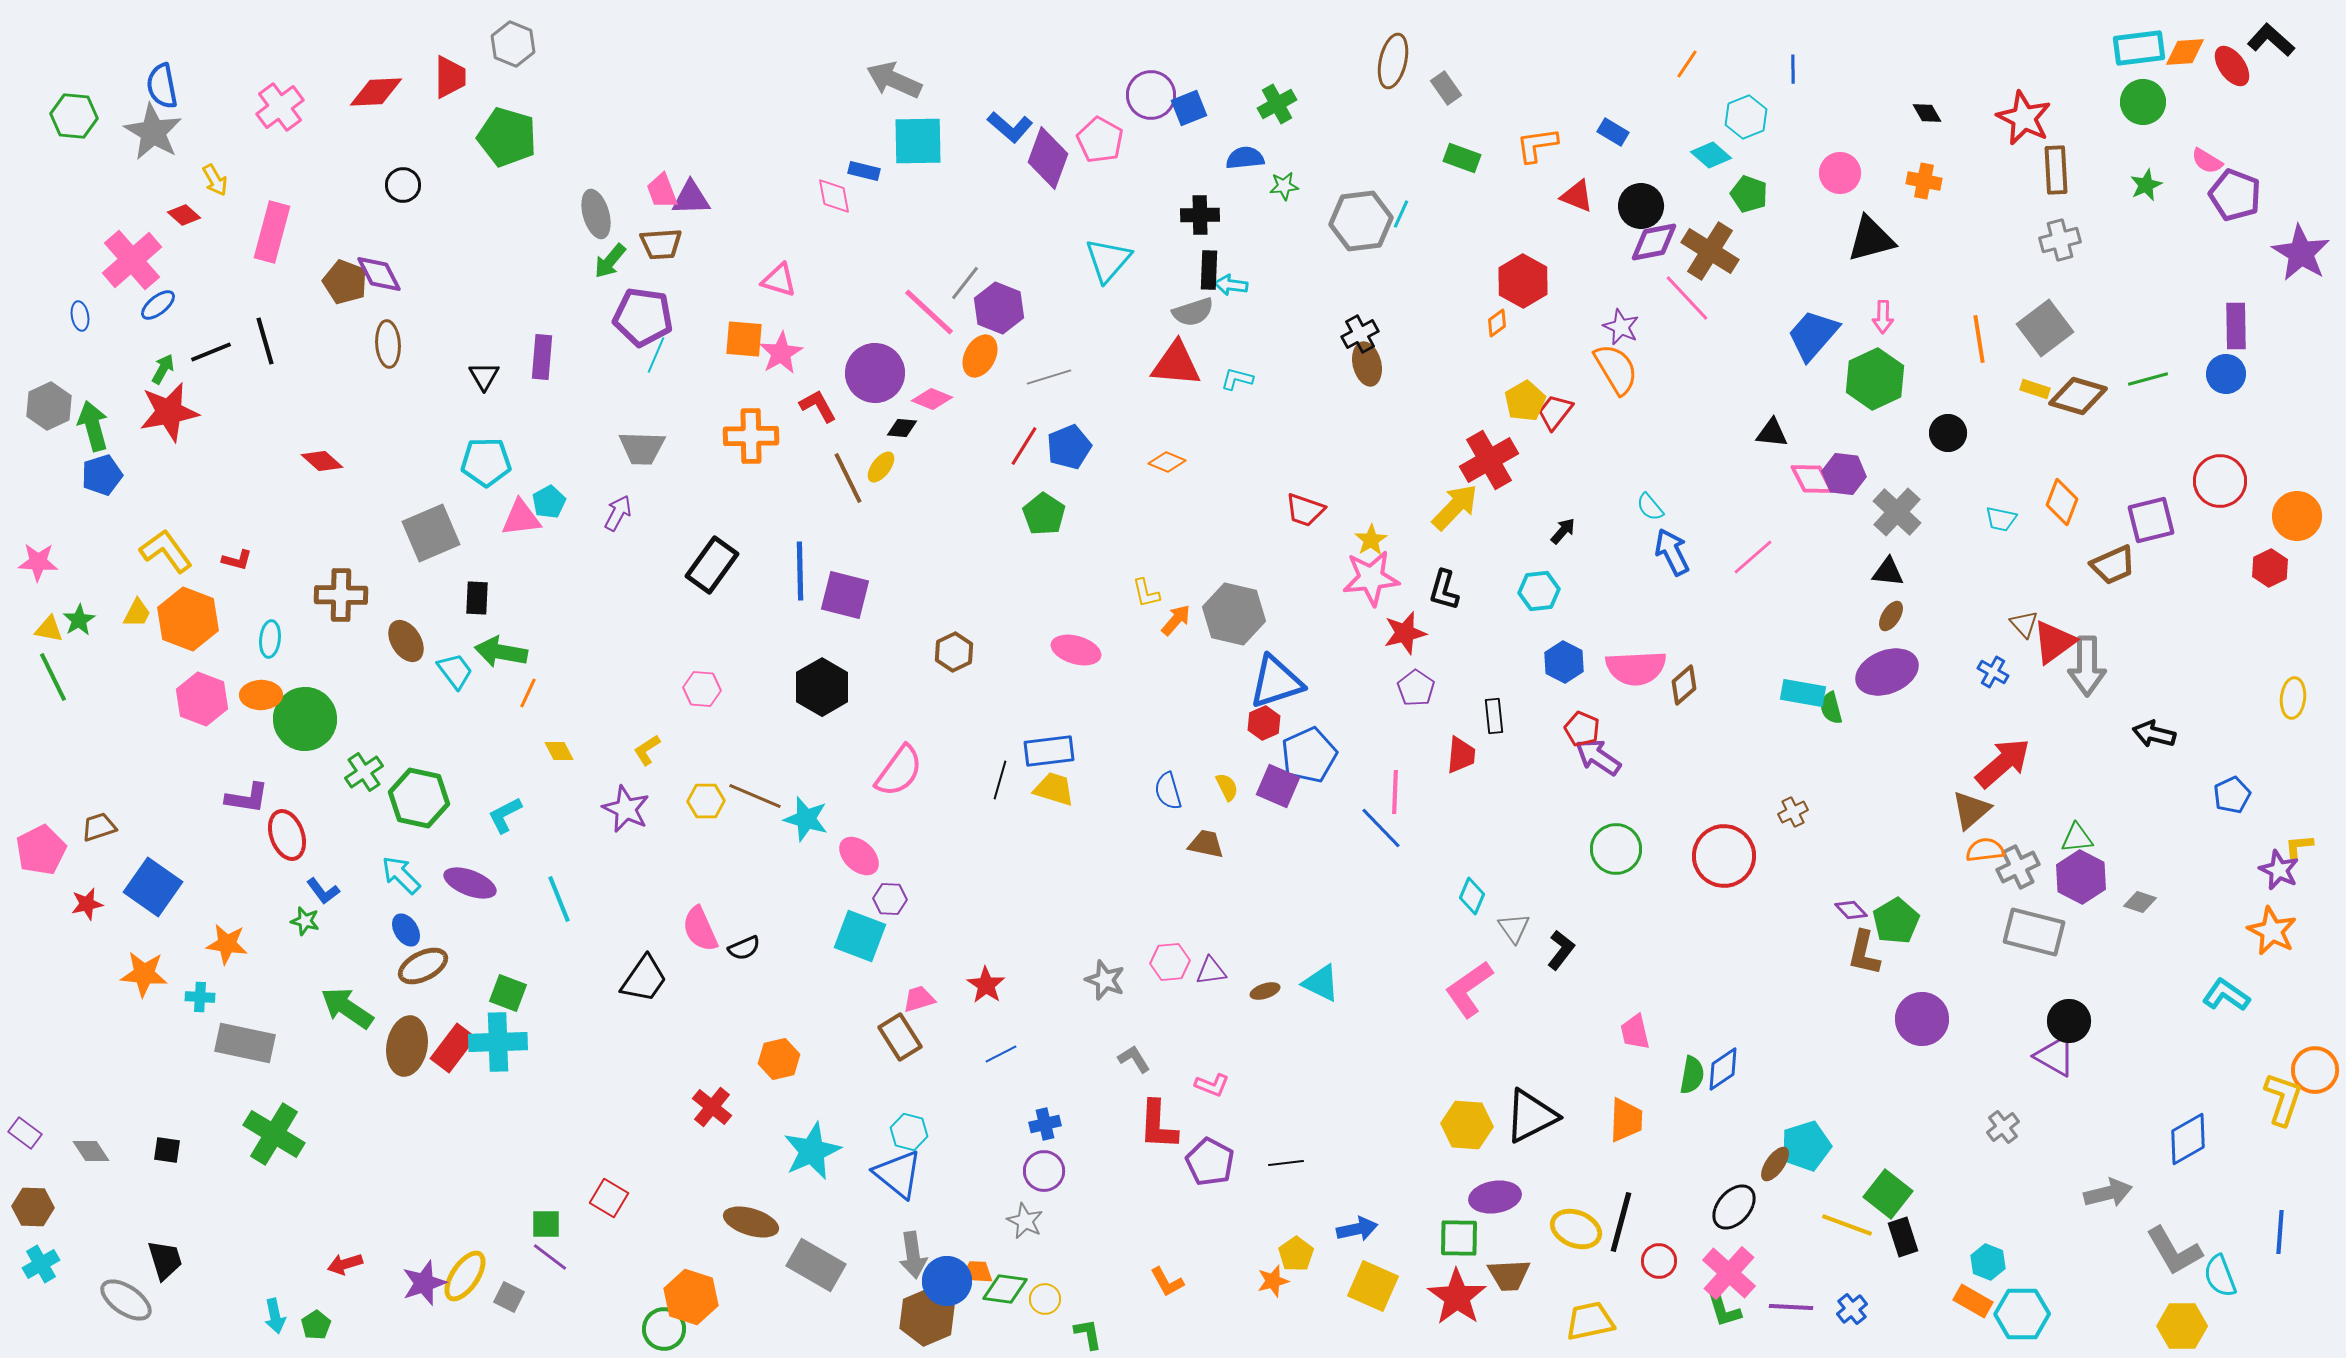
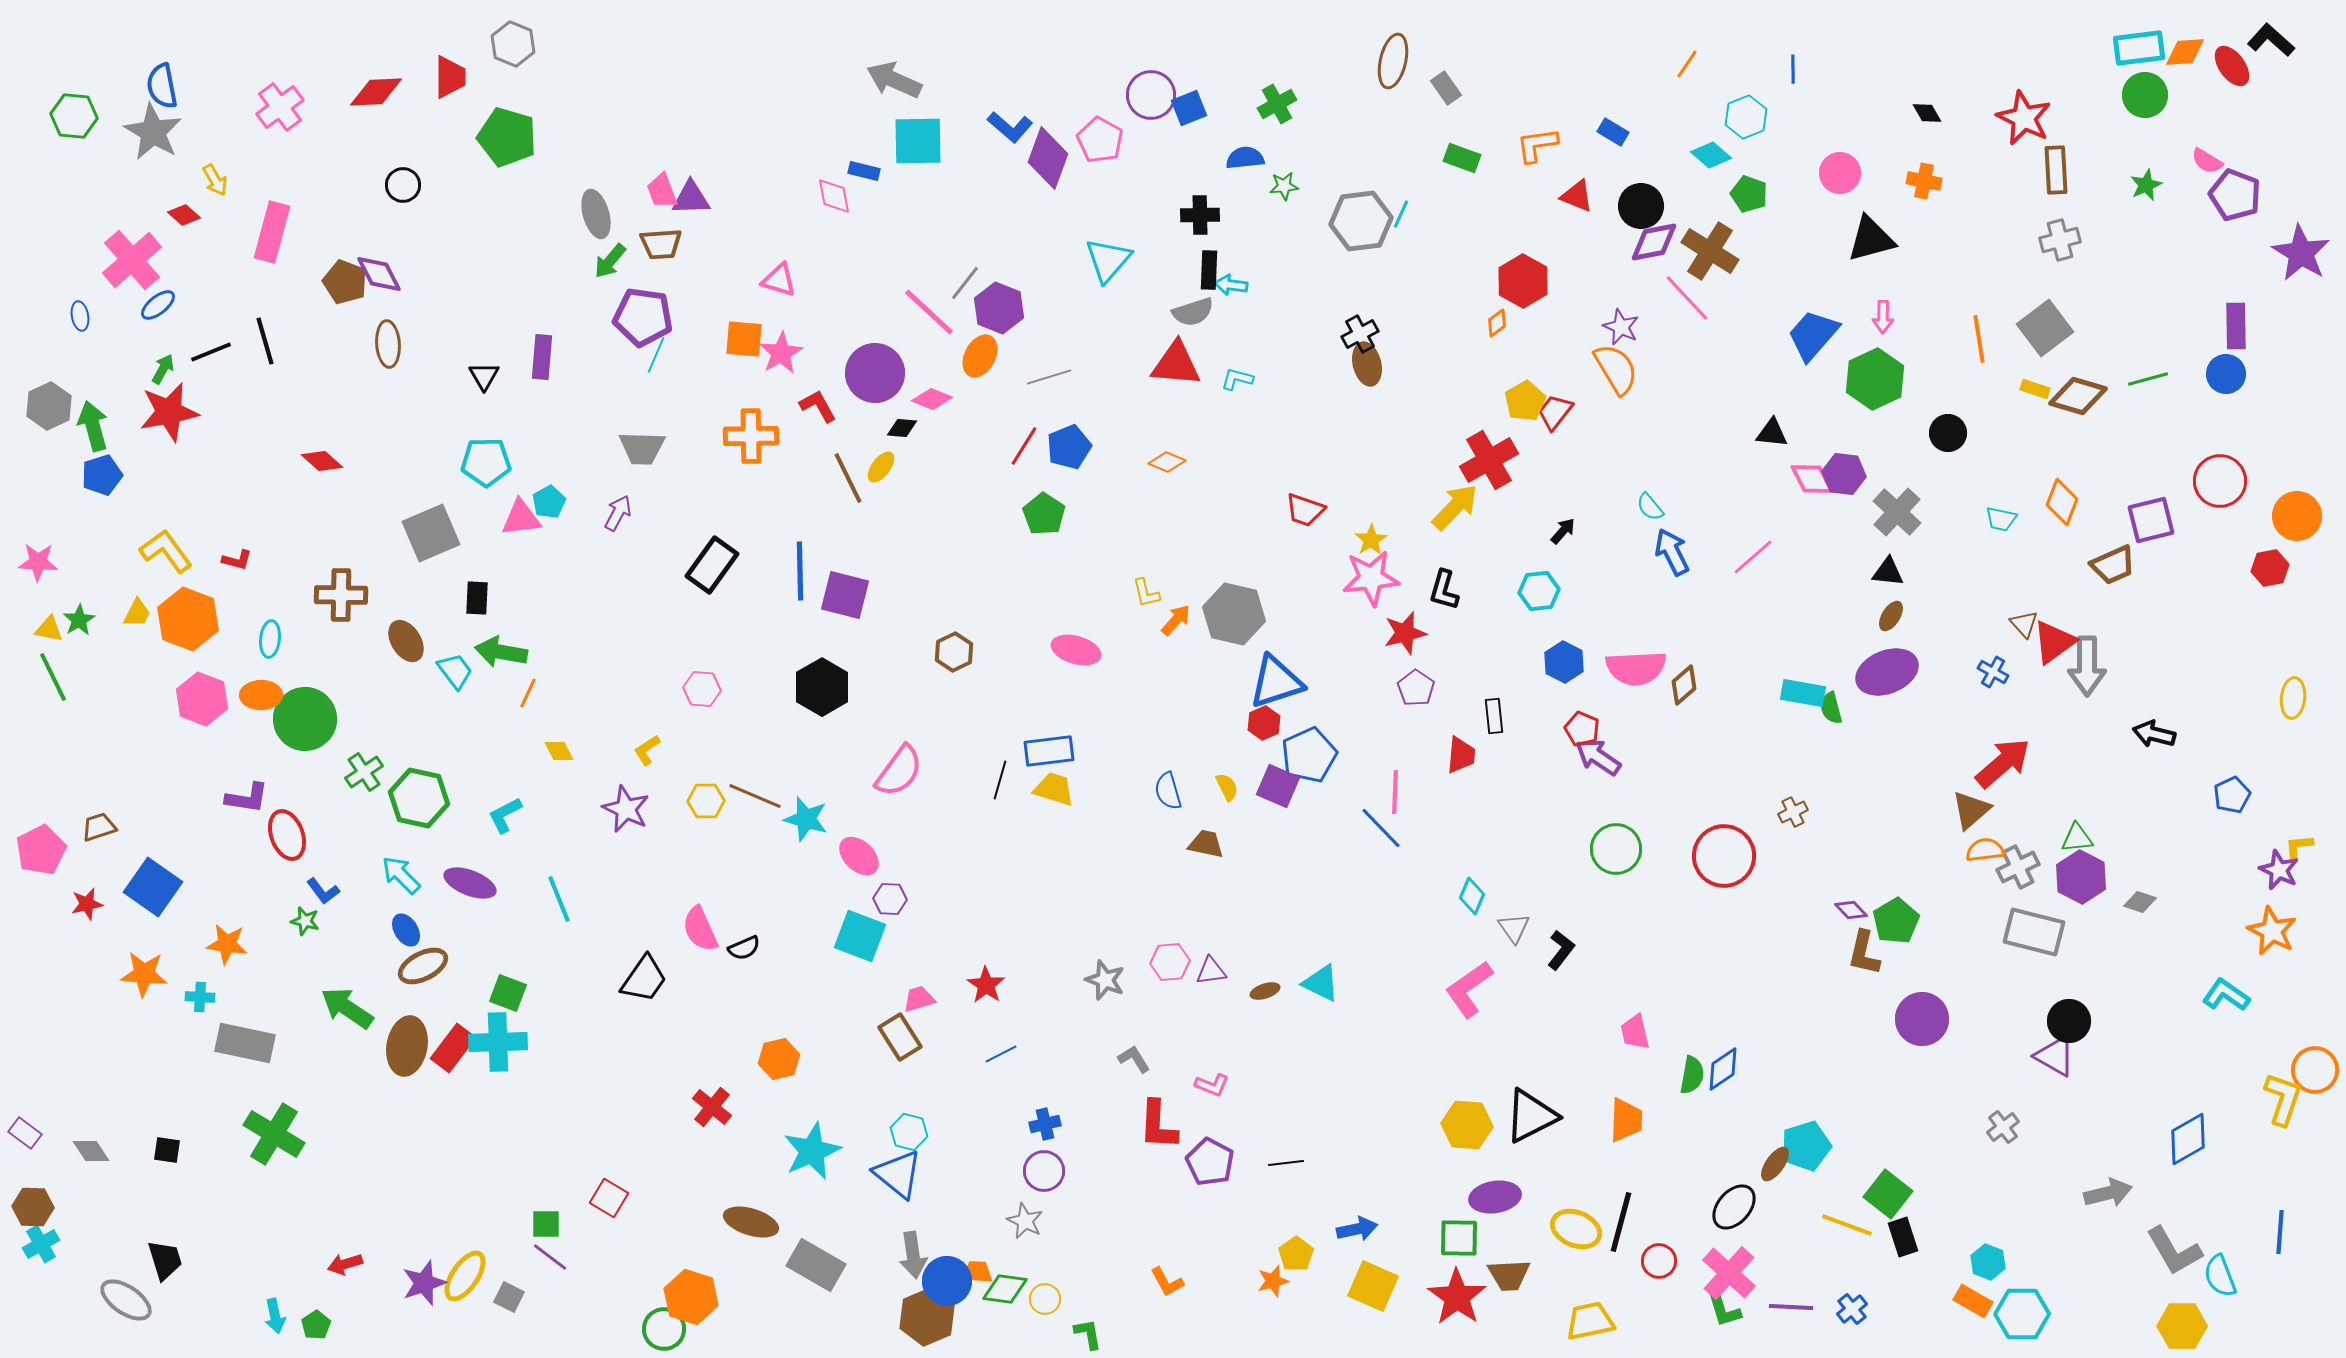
green circle at (2143, 102): moved 2 px right, 7 px up
red hexagon at (2270, 568): rotated 15 degrees clockwise
cyan cross at (41, 1264): moved 20 px up
